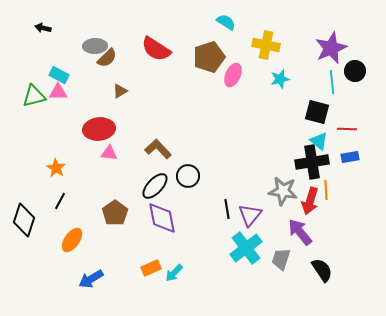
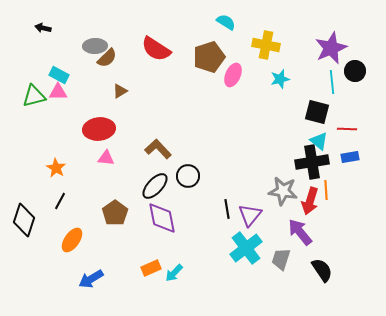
pink triangle at (109, 153): moved 3 px left, 5 px down
